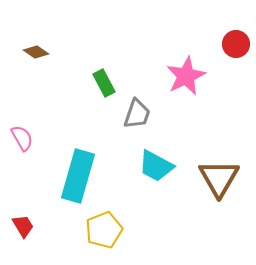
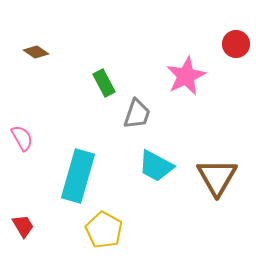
brown triangle: moved 2 px left, 1 px up
yellow pentagon: rotated 21 degrees counterclockwise
